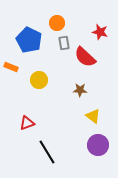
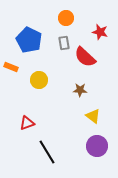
orange circle: moved 9 px right, 5 px up
purple circle: moved 1 px left, 1 px down
